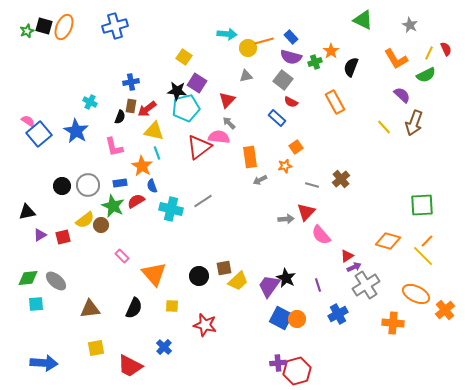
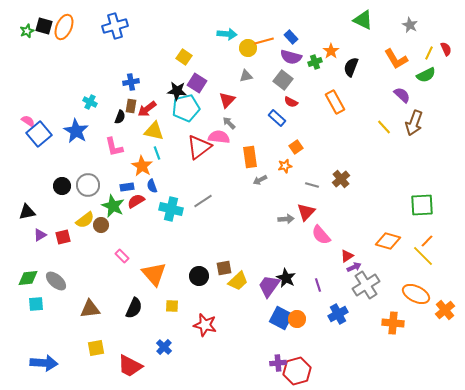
blue rectangle at (120, 183): moved 7 px right, 4 px down
